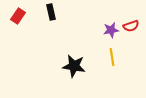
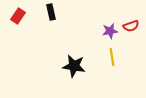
purple star: moved 1 px left, 1 px down
